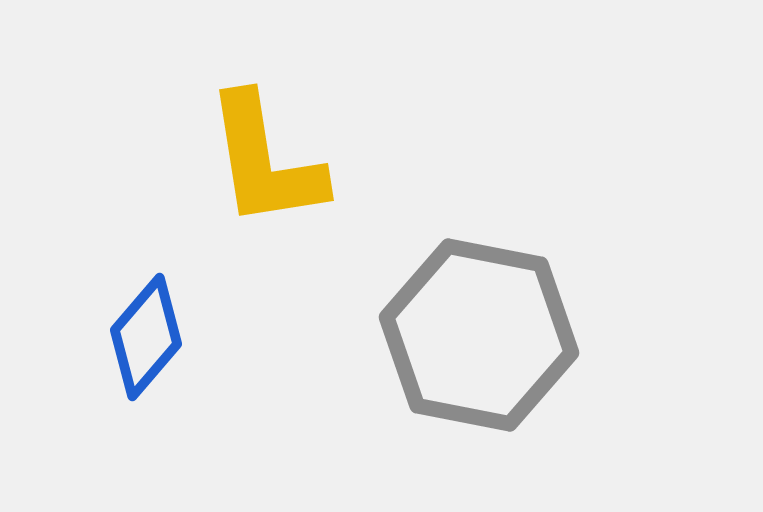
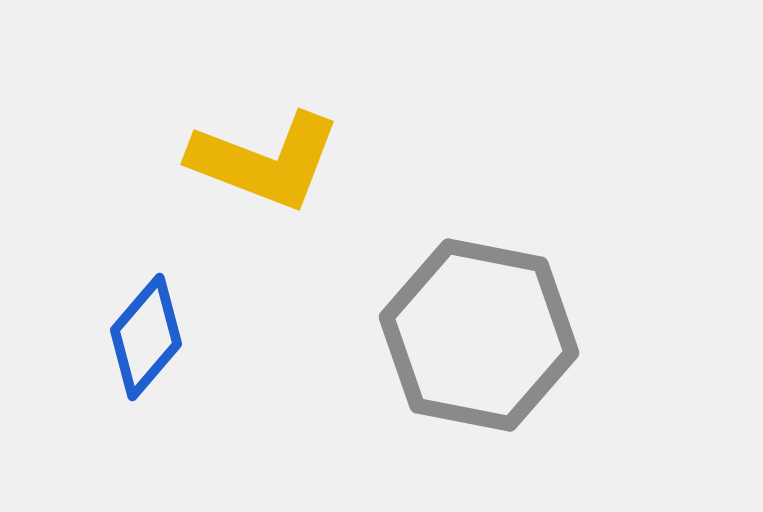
yellow L-shape: rotated 60 degrees counterclockwise
